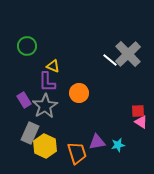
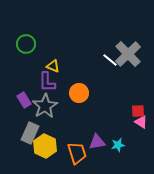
green circle: moved 1 px left, 2 px up
